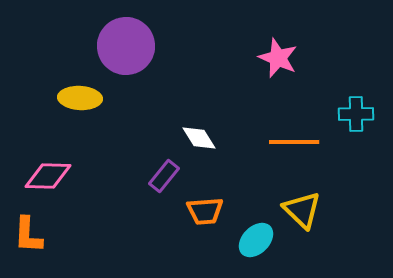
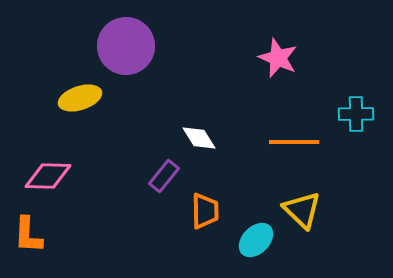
yellow ellipse: rotated 21 degrees counterclockwise
orange trapezoid: rotated 87 degrees counterclockwise
